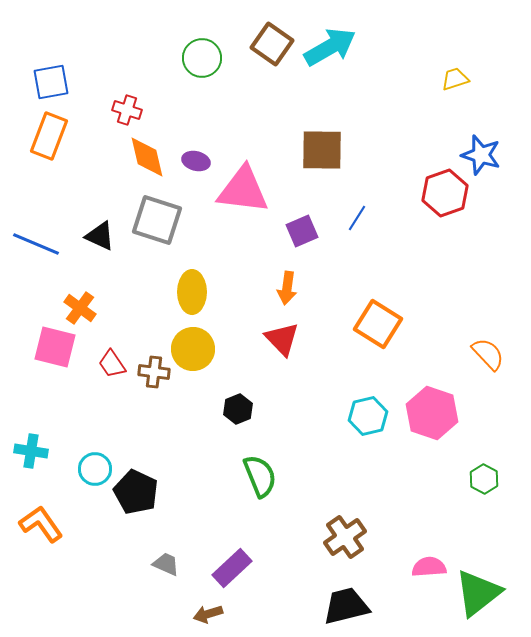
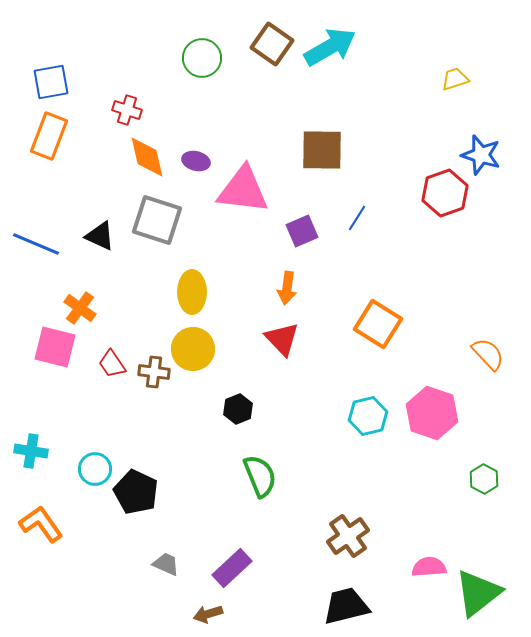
brown cross at (345, 537): moved 3 px right, 1 px up
